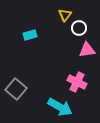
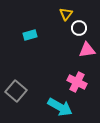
yellow triangle: moved 1 px right, 1 px up
gray square: moved 2 px down
